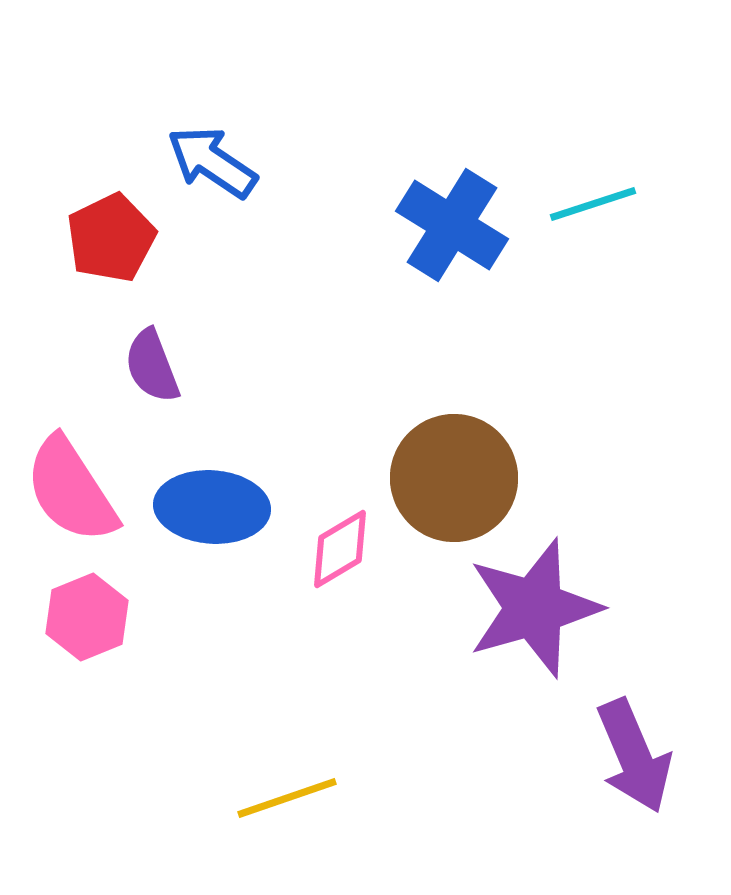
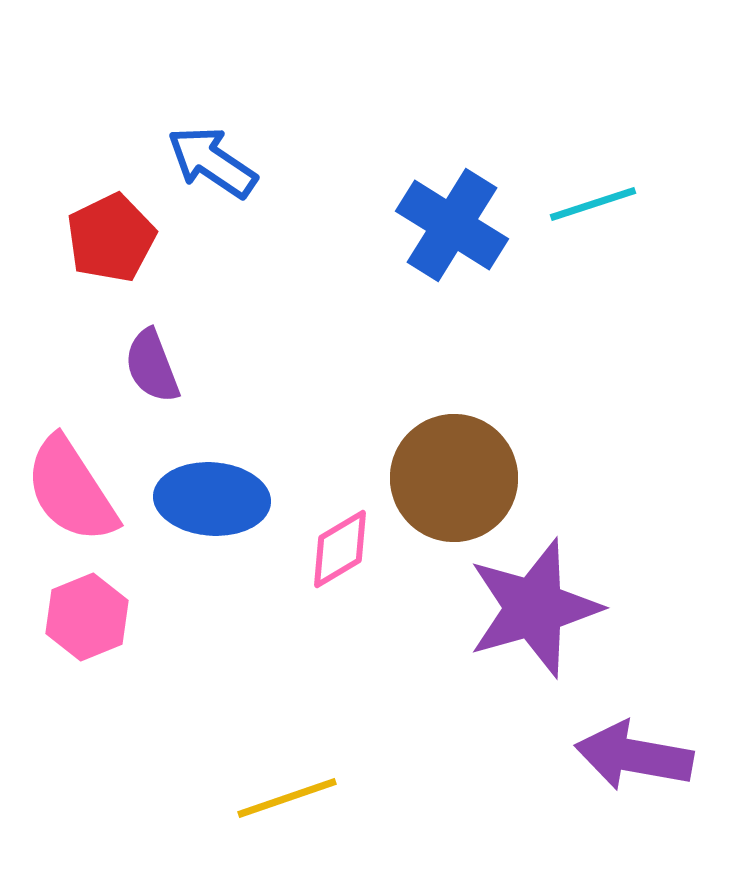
blue ellipse: moved 8 px up
purple arrow: rotated 123 degrees clockwise
